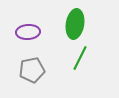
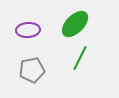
green ellipse: rotated 36 degrees clockwise
purple ellipse: moved 2 px up
